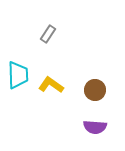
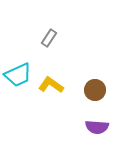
gray rectangle: moved 1 px right, 4 px down
cyan trapezoid: rotated 68 degrees clockwise
purple semicircle: moved 2 px right
